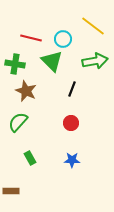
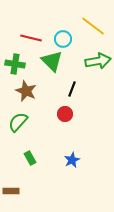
green arrow: moved 3 px right
red circle: moved 6 px left, 9 px up
blue star: rotated 28 degrees counterclockwise
